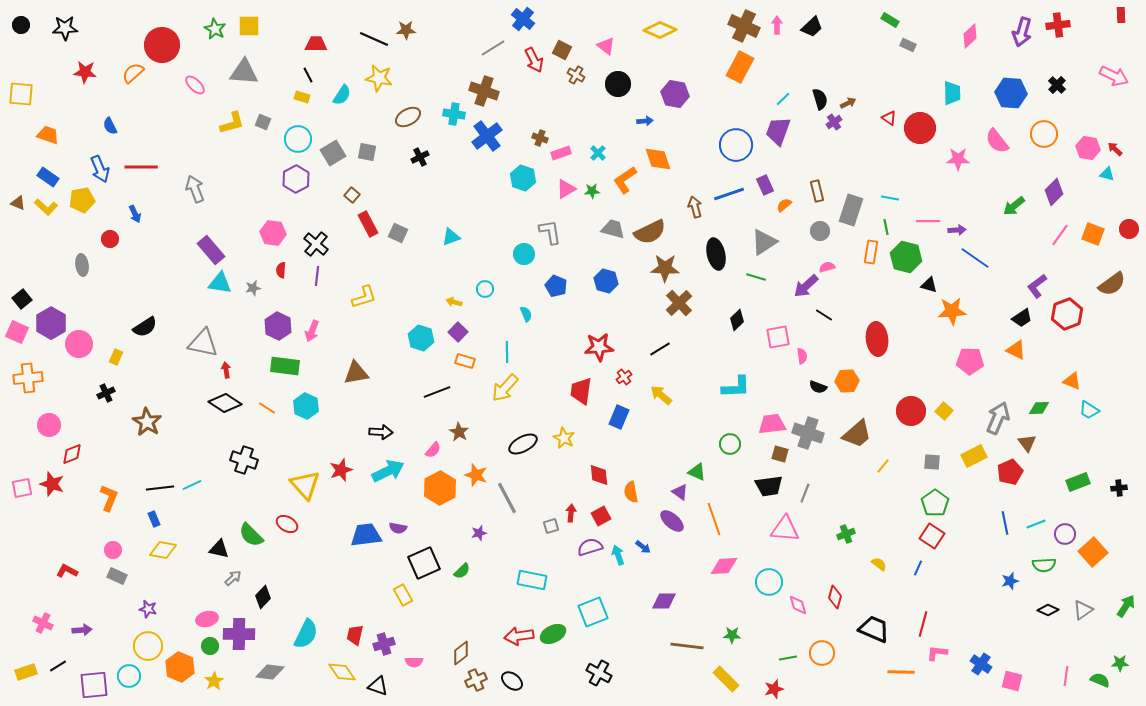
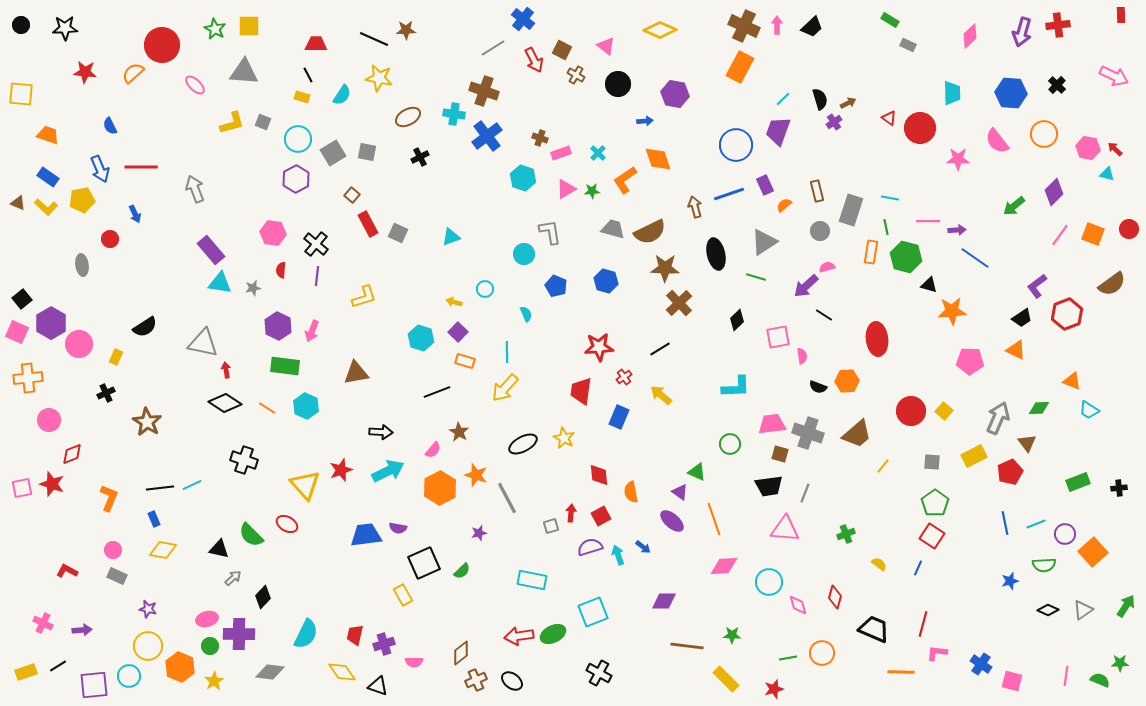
pink circle at (49, 425): moved 5 px up
